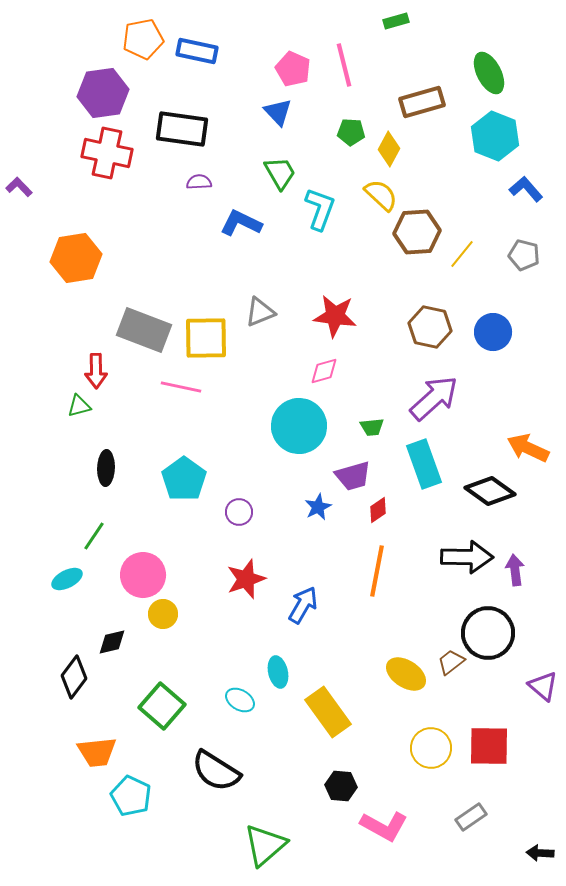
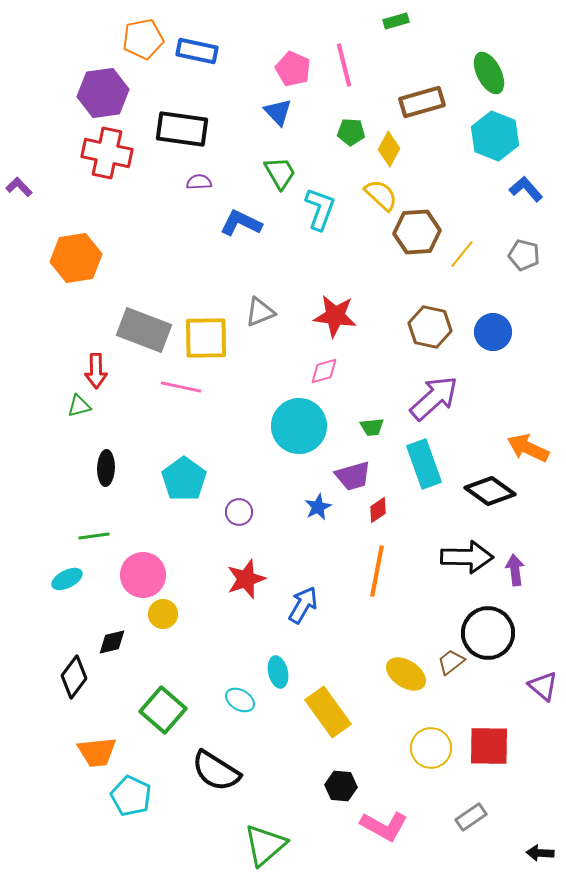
green line at (94, 536): rotated 48 degrees clockwise
green square at (162, 706): moved 1 px right, 4 px down
